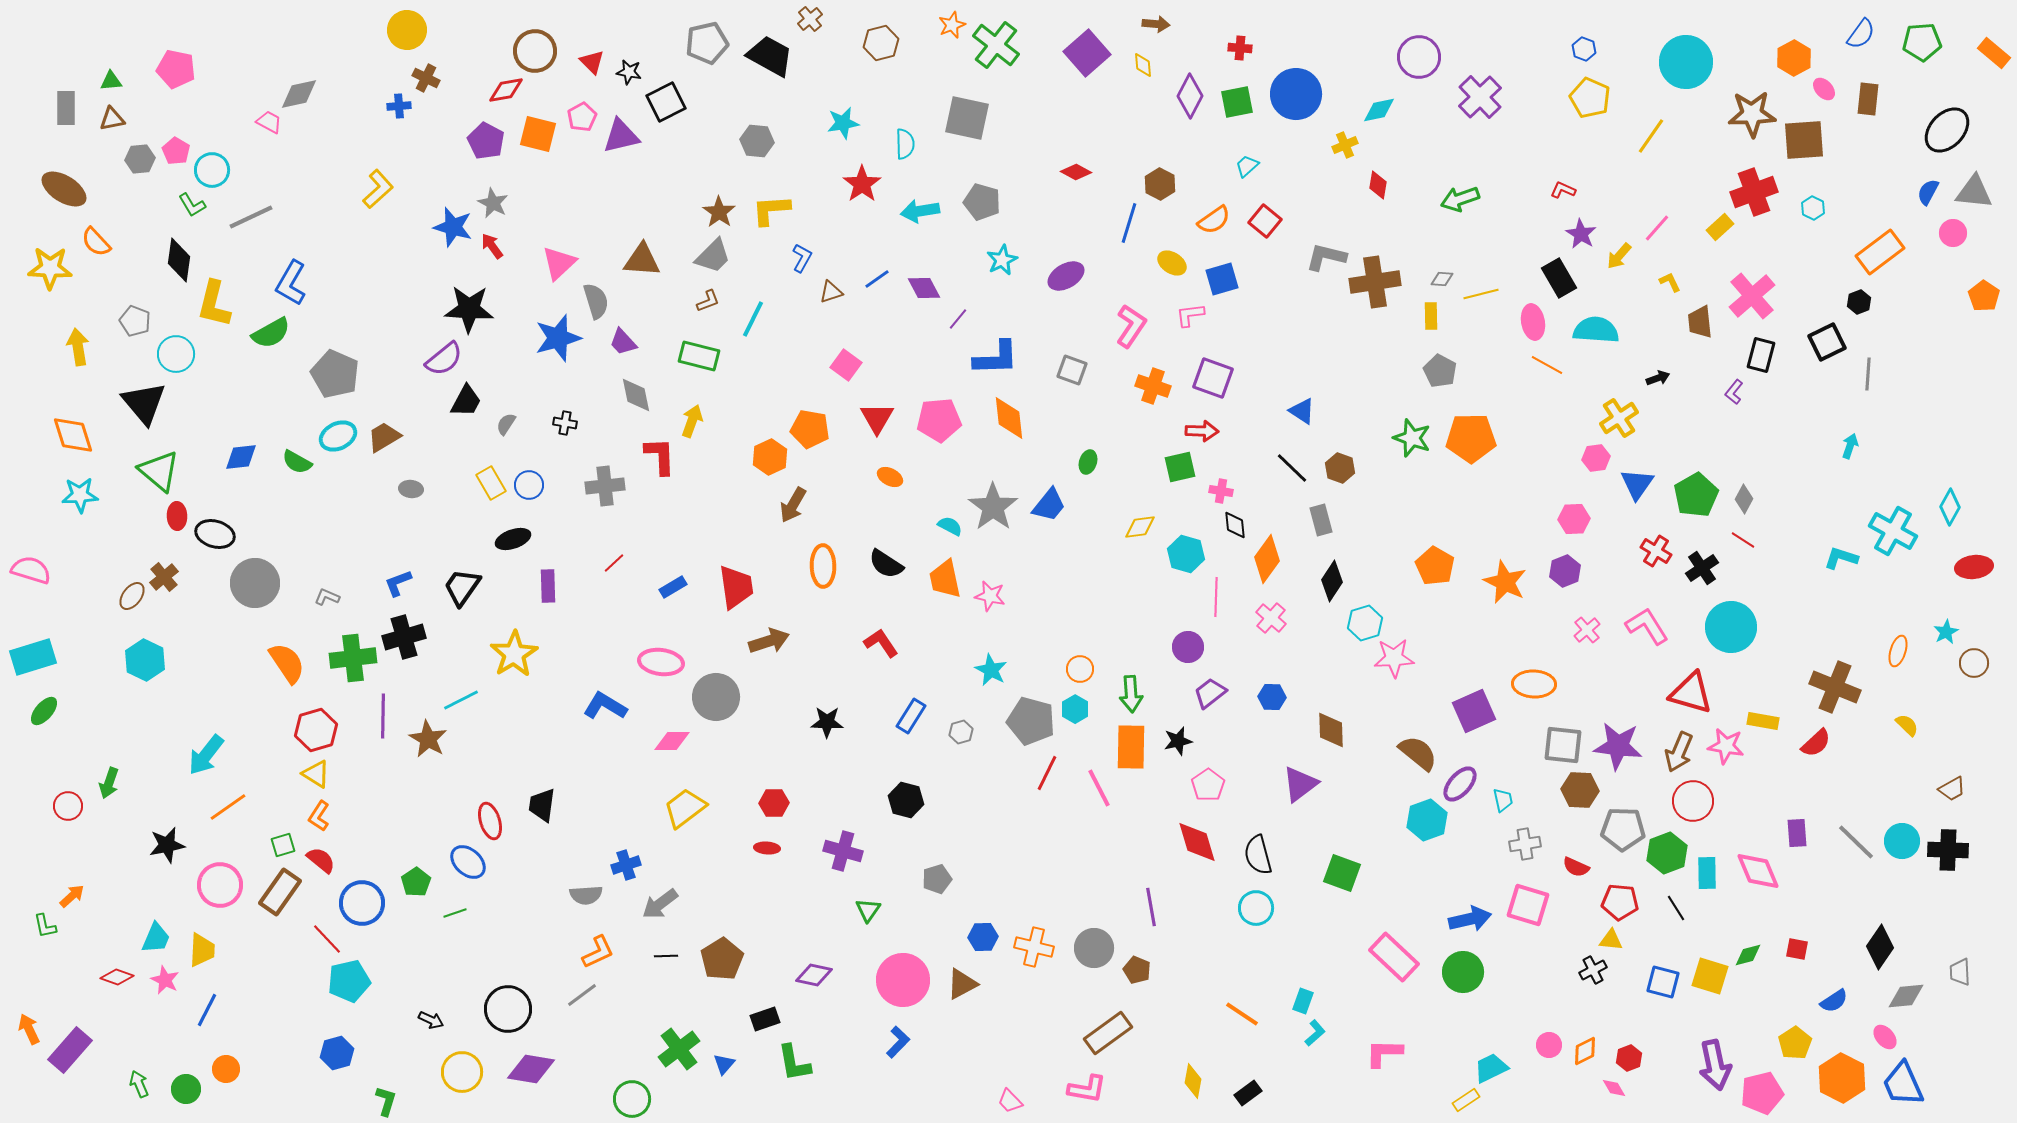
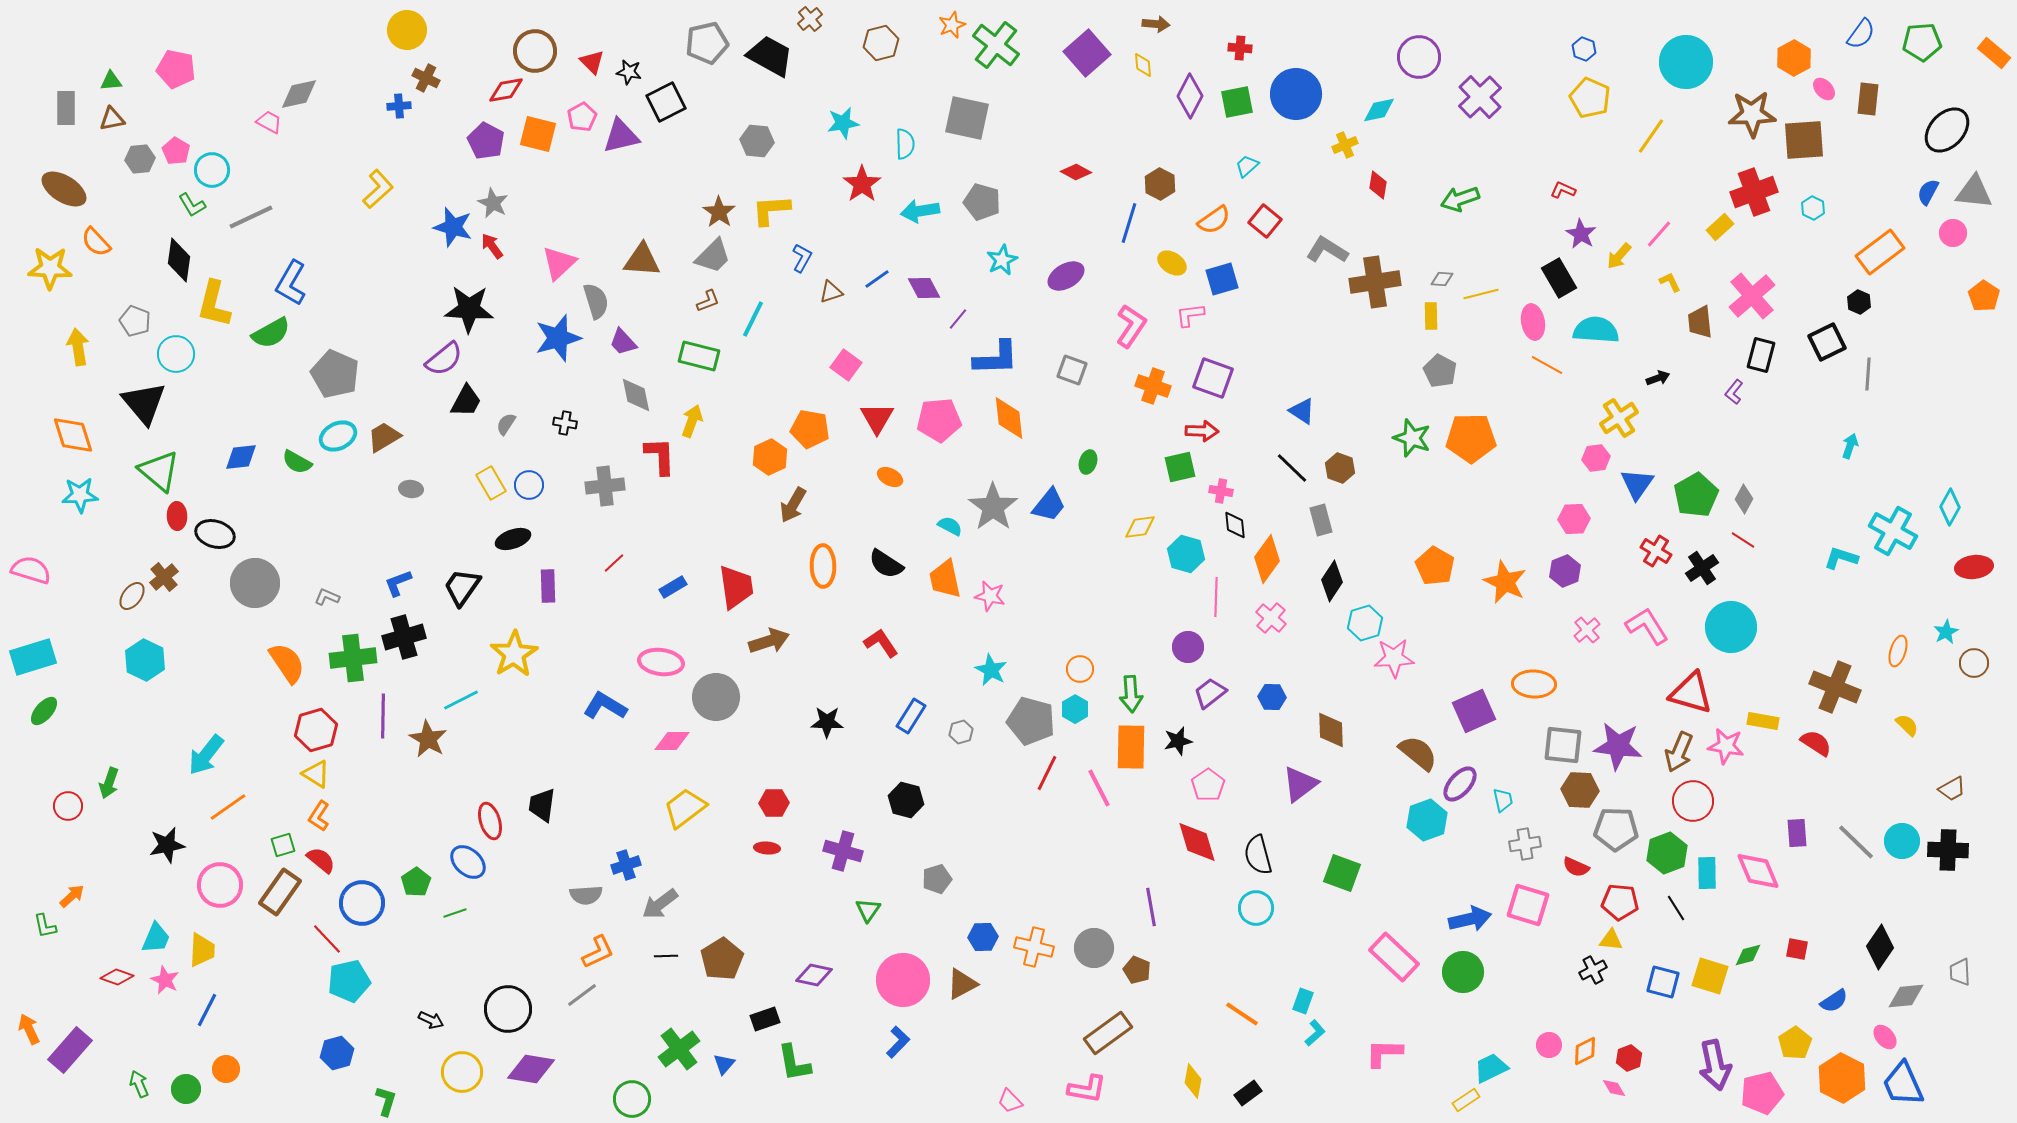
pink line at (1657, 228): moved 2 px right, 6 px down
gray L-shape at (1326, 257): moved 1 px right, 7 px up; rotated 18 degrees clockwise
black hexagon at (1859, 302): rotated 15 degrees counterclockwise
red semicircle at (1816, 743): rotated 104 degrees counterclockwise
gray pentagon at (1623, 829): moved 7 px left
